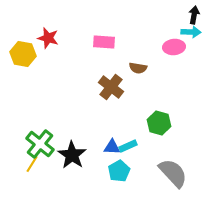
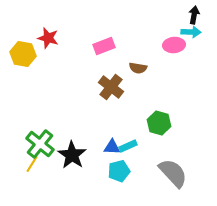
pink rectangle: moved 4 px down; rotated 25 degrees counterclockwise
pink ellipse: moved 2 px up
cyan pentagon: rotated 15 degrees clockwise
